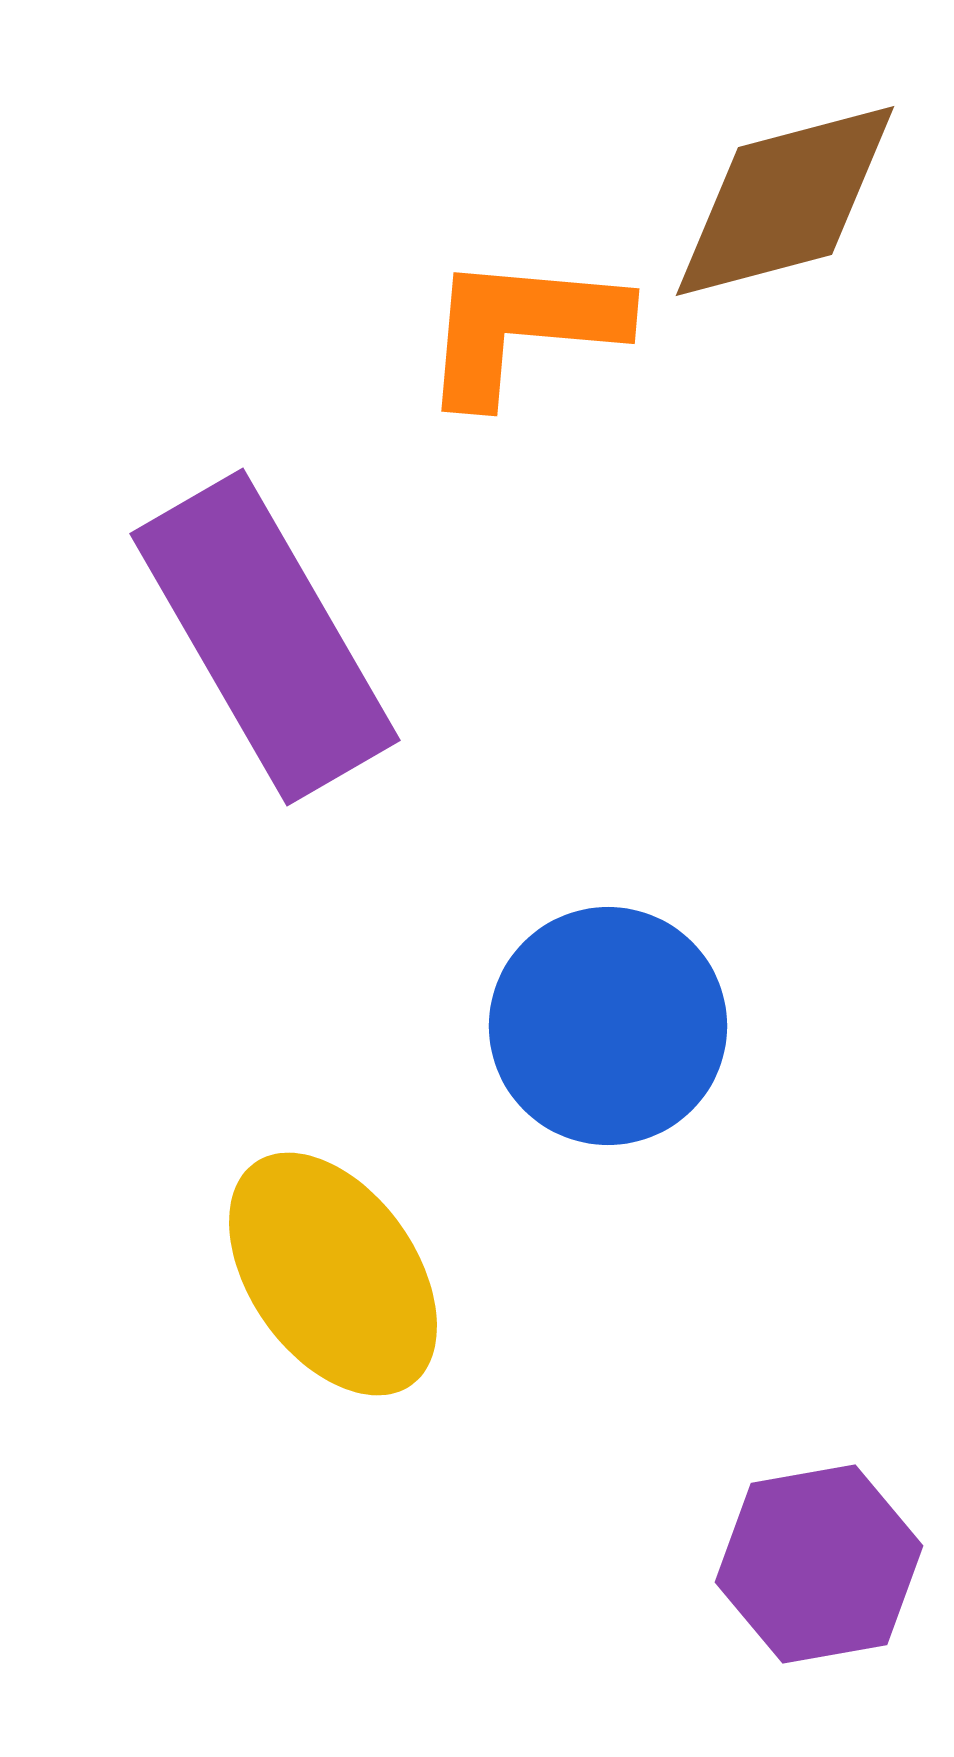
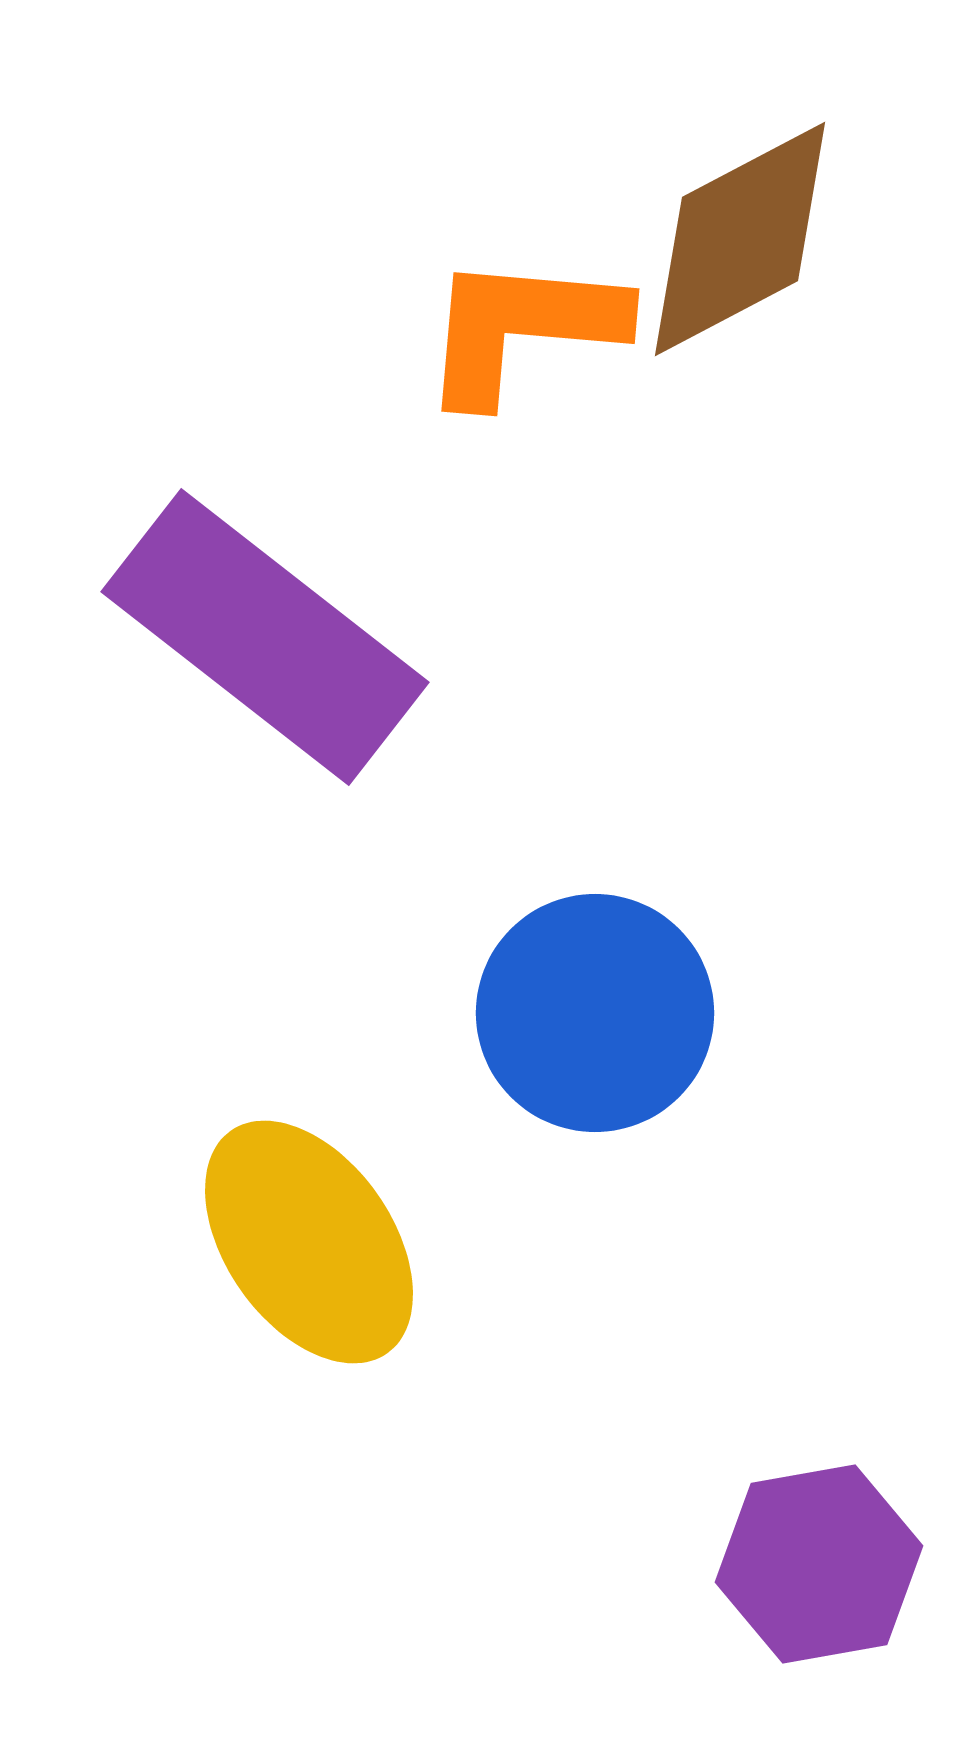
brown diamond: moved 45 px left, 38 px down; rotated 13 degrees counterclockwise
purple rectangle: rotated 22 degrees counterclockwise
blue circle: moved 13 px left, 13 px up
yellow ellipse: moved 24 px left, 32 px up
